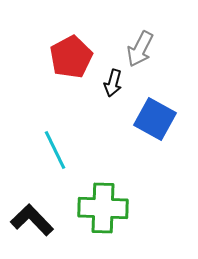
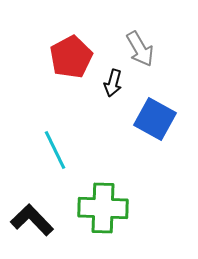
gray arrow: rotated 57 degrees counterclockwise
